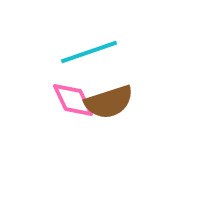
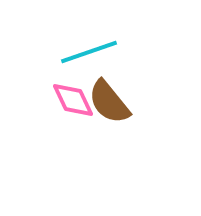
brown semicircle: rotated 69 degrees clockwise
